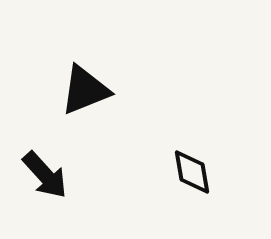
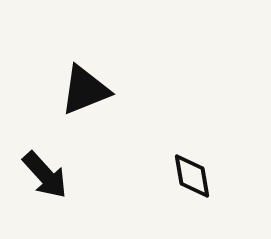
black diamond: moved 4 px down
